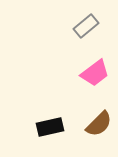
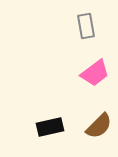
gray rectangle: rotated 60 degrees counterclockwise
brown semicircle: moved 2 px down
